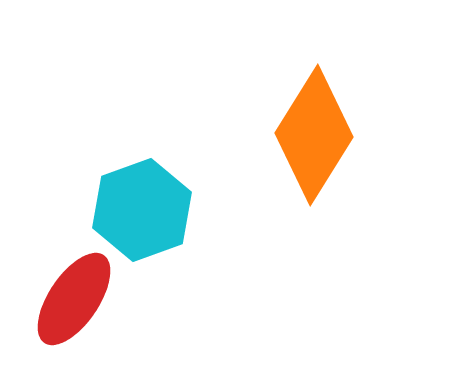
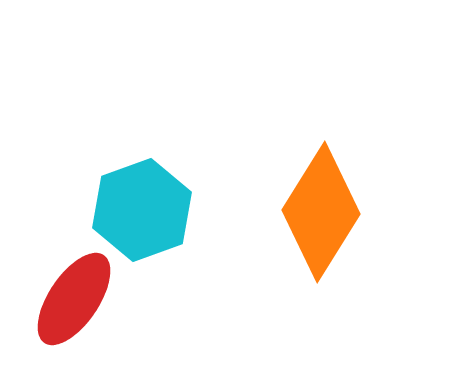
orange diamond: moved 7 px right, 77 px down
